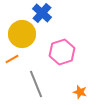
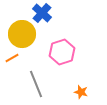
orange line: moved 1 px up
orange star: moved 1 px right
